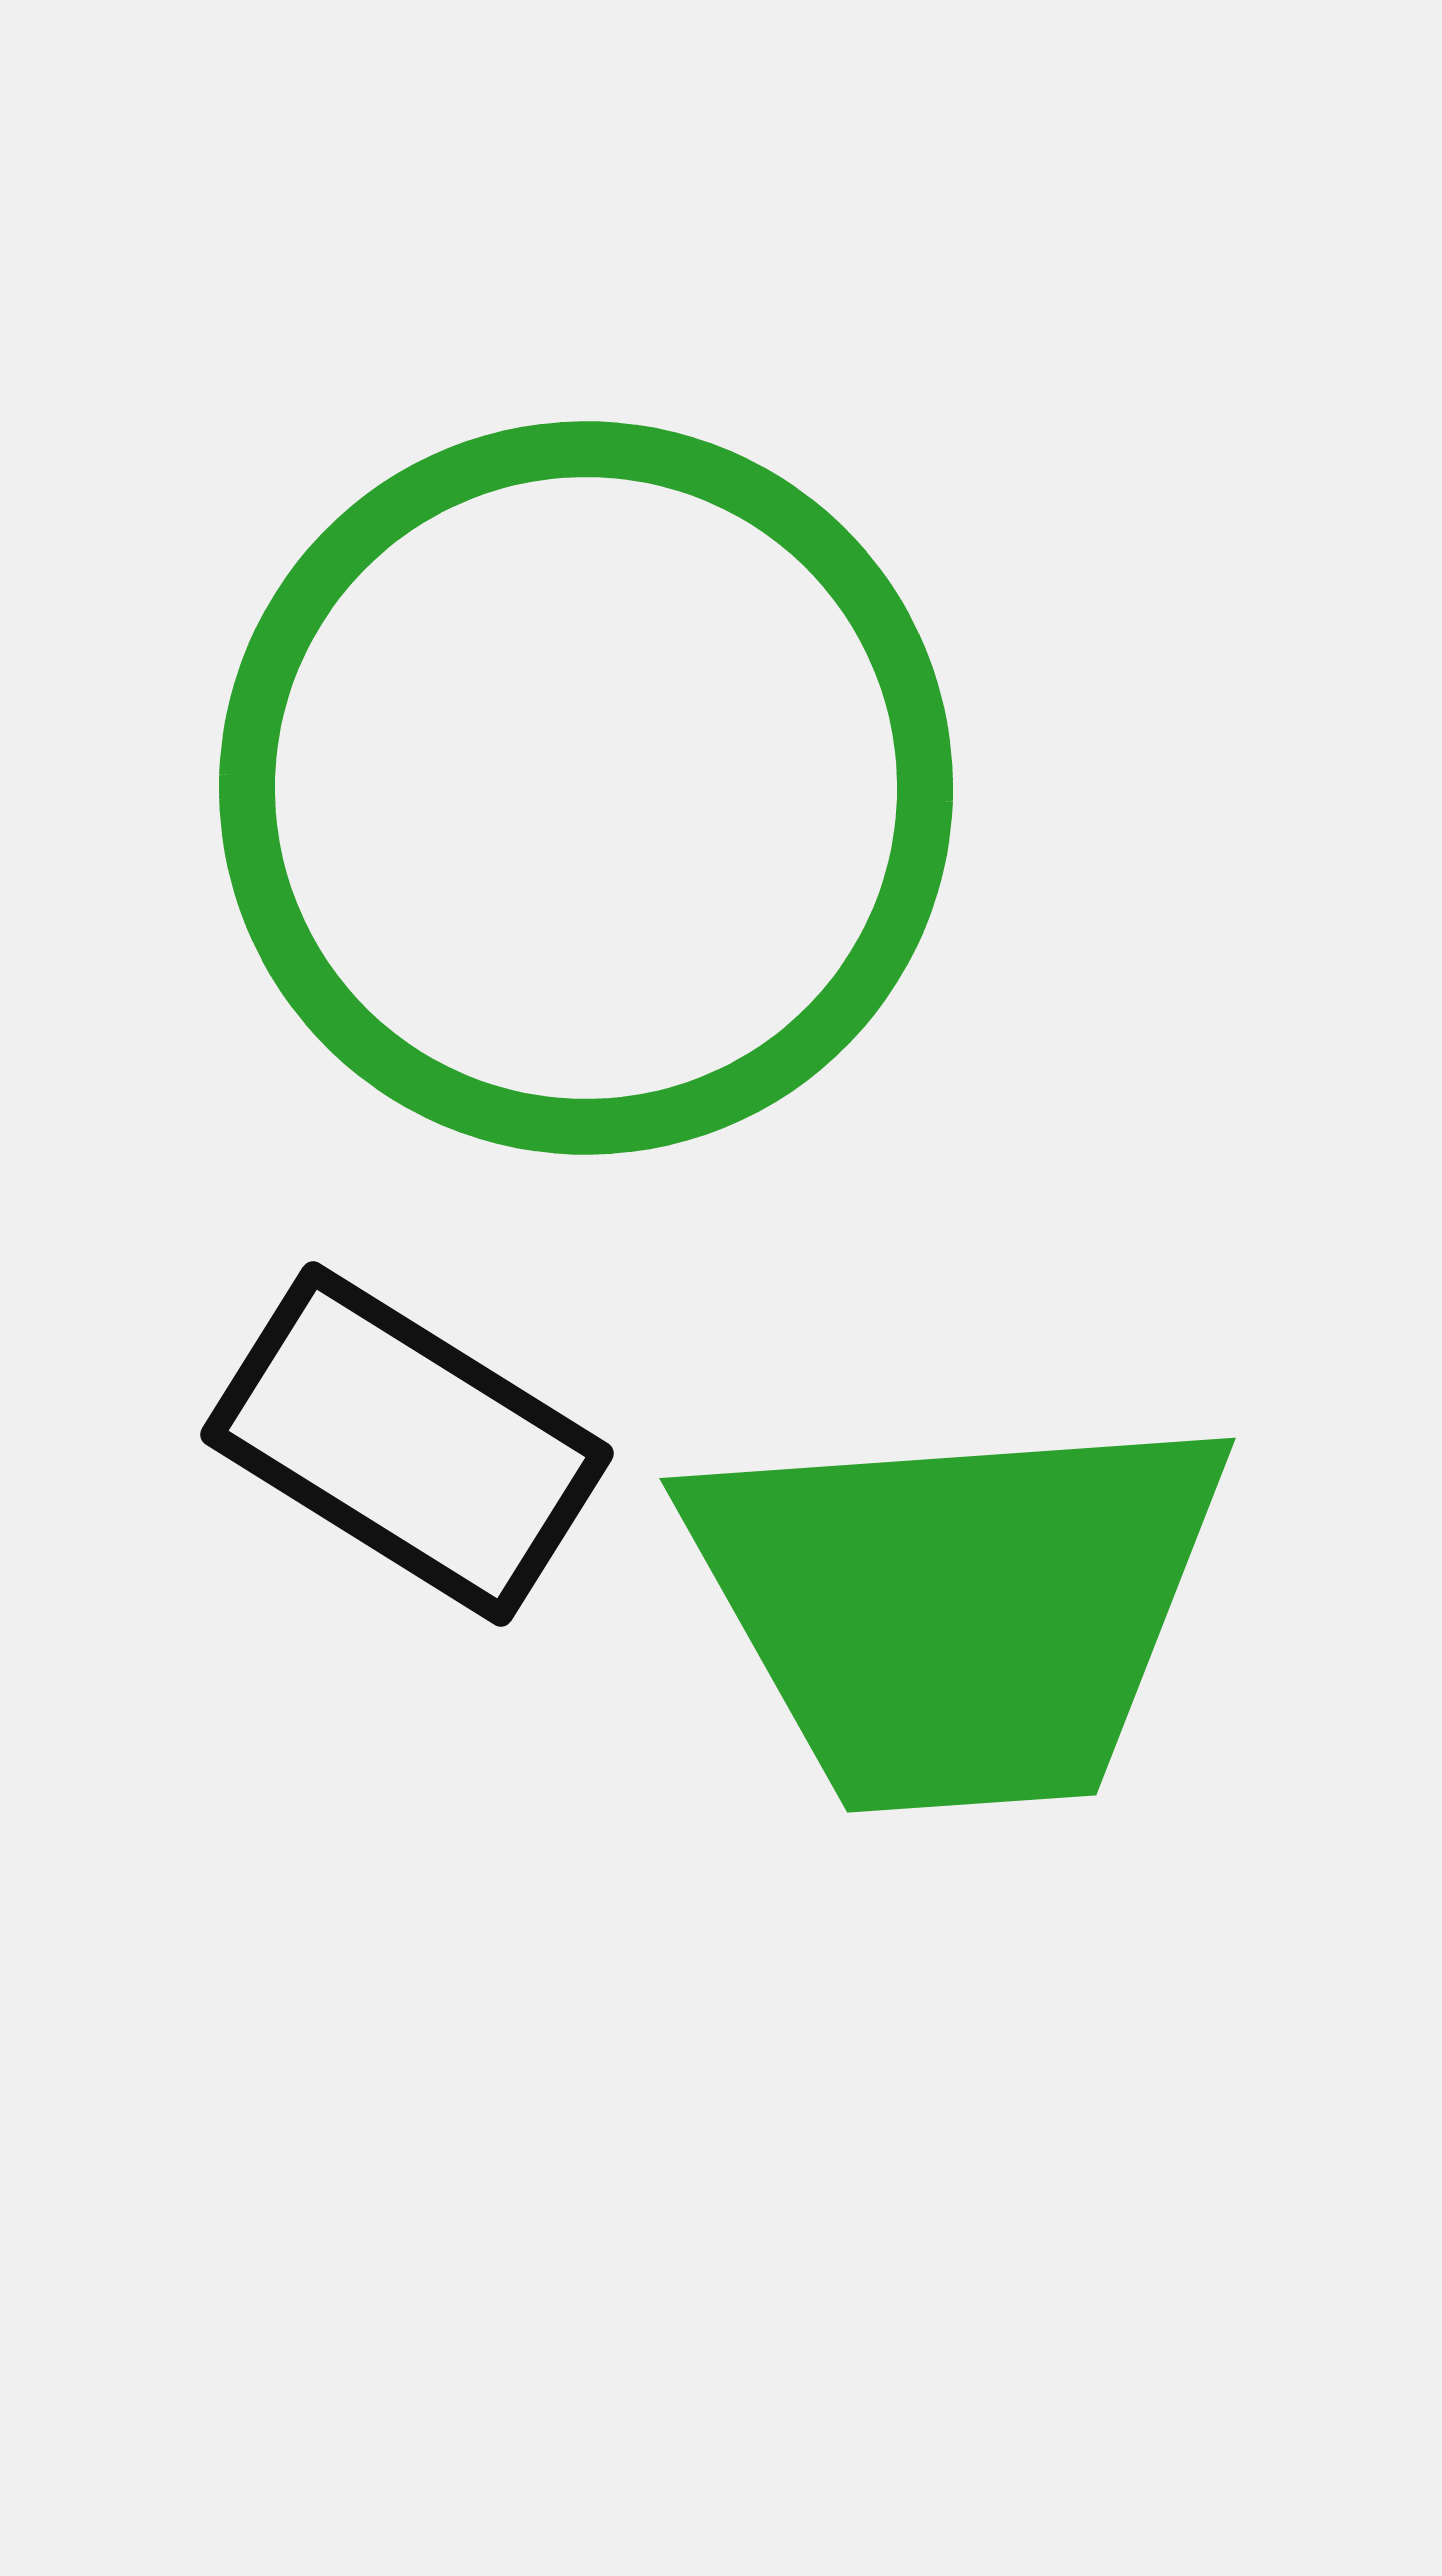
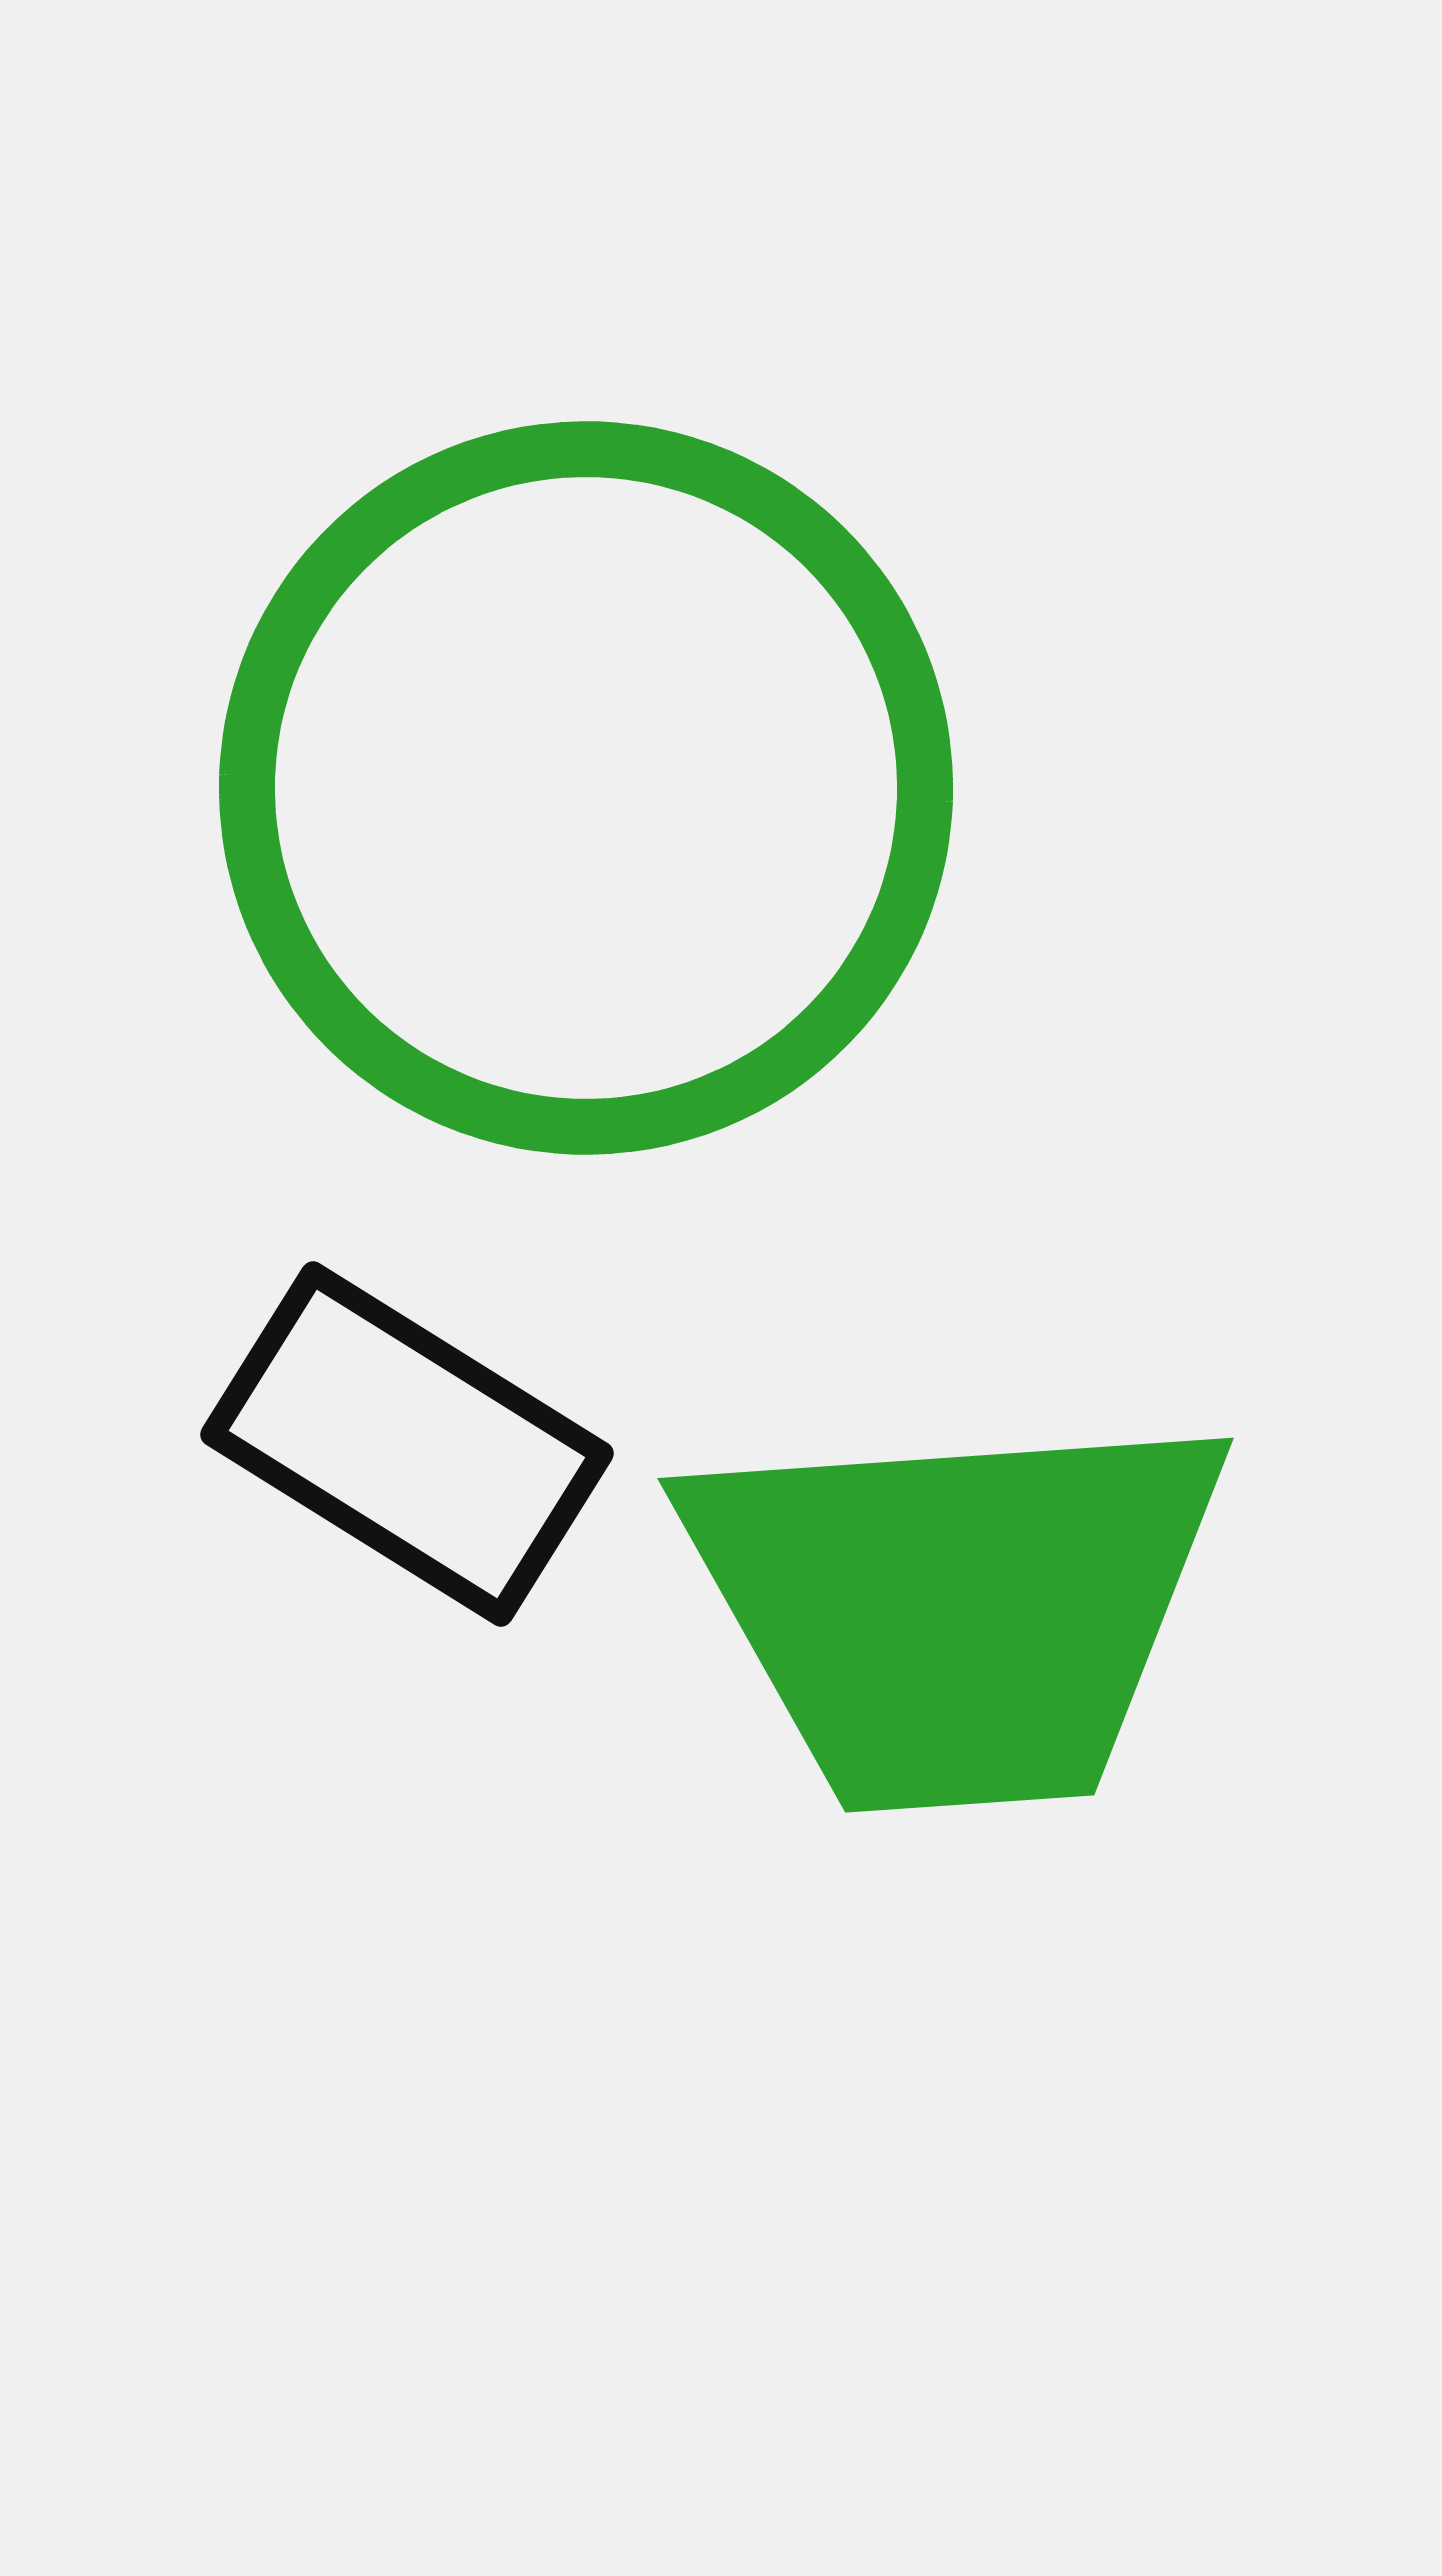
green trapezoid: moved 2 px left
